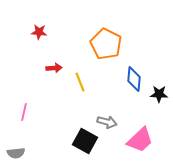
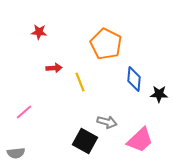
pink line: rotated 36 degrees clockwise
